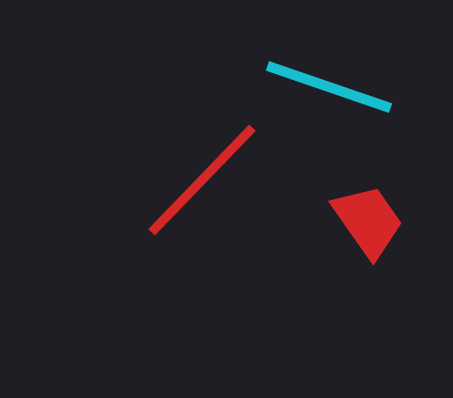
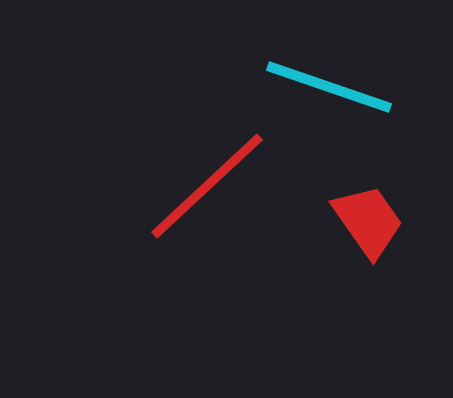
red line: moved 5 px right, 6 px down; rotated 3 degrees clockwise
